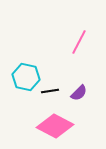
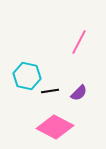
cyan hexagon: moved 1 px right, 1 px up
pink diamond: moved 1 px down
